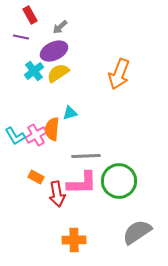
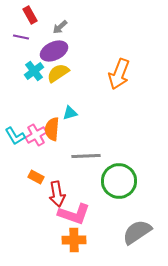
pink L-shape: moved 8 px left, 31 px down; rotated 20 degrees clockwise
